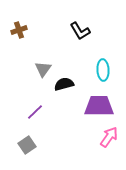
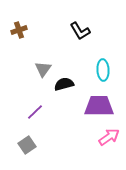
pink arrow: rotated 20 degrees clockwise
